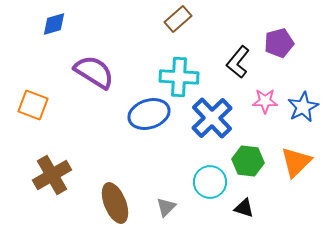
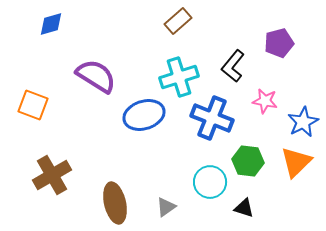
brown rectangle: moved 2 px down
blue diamond: moved 3 px left
black L-shape: moved 5 px left, 4 px down
purple semicircle: moved 2 px right, 4 px down
cyan cross: rotated 21 degrees counterclockwise
pink star: rotated 10 degrees clockwise
blue star: moved 15 px down
blue ellipse: moved 5 px left, 1 px down
blue cross: rotated 24 degrees counterclockwise
brown ellipse: rotated 9 degrees clockwise
gray triangle: rotated 10 degrees clockwise
